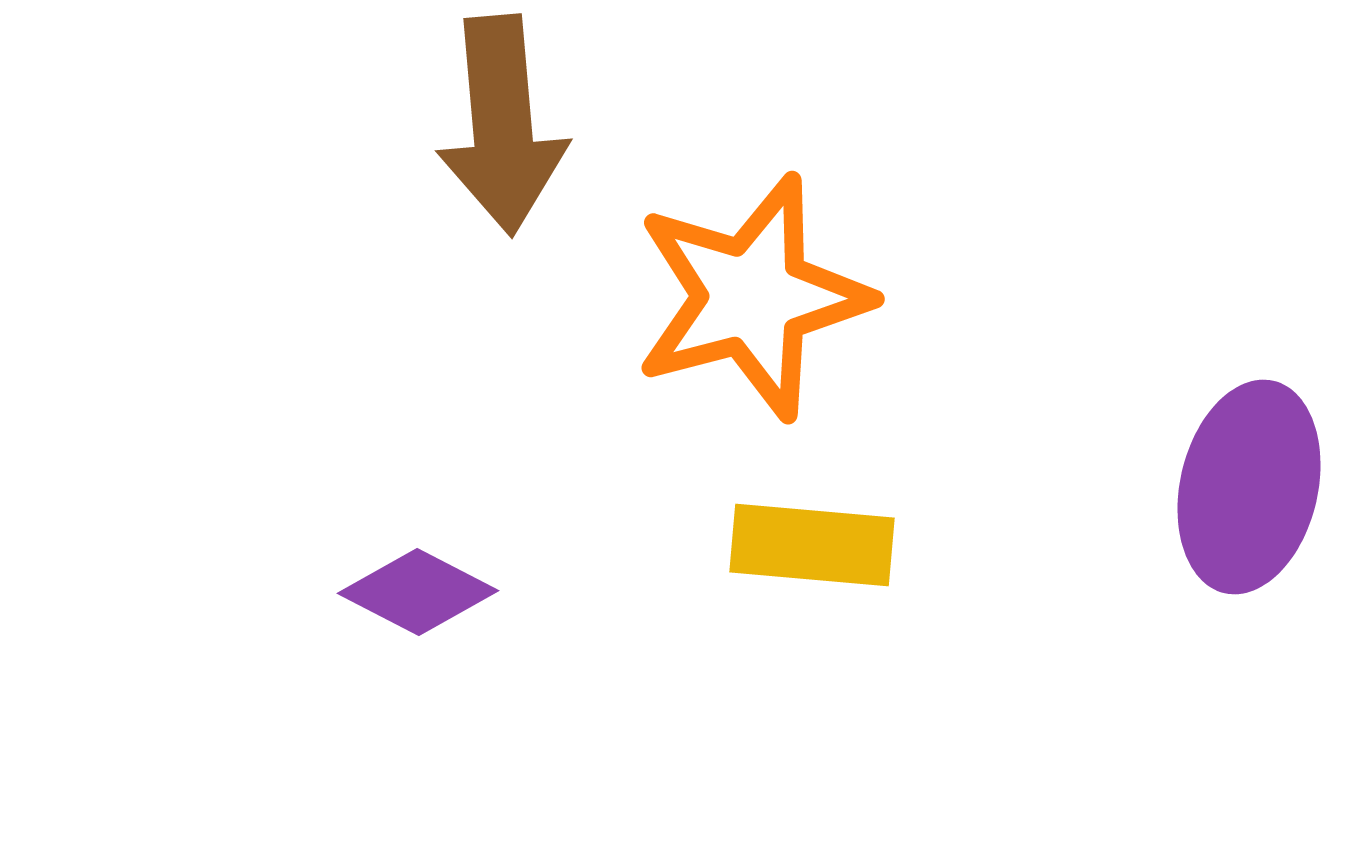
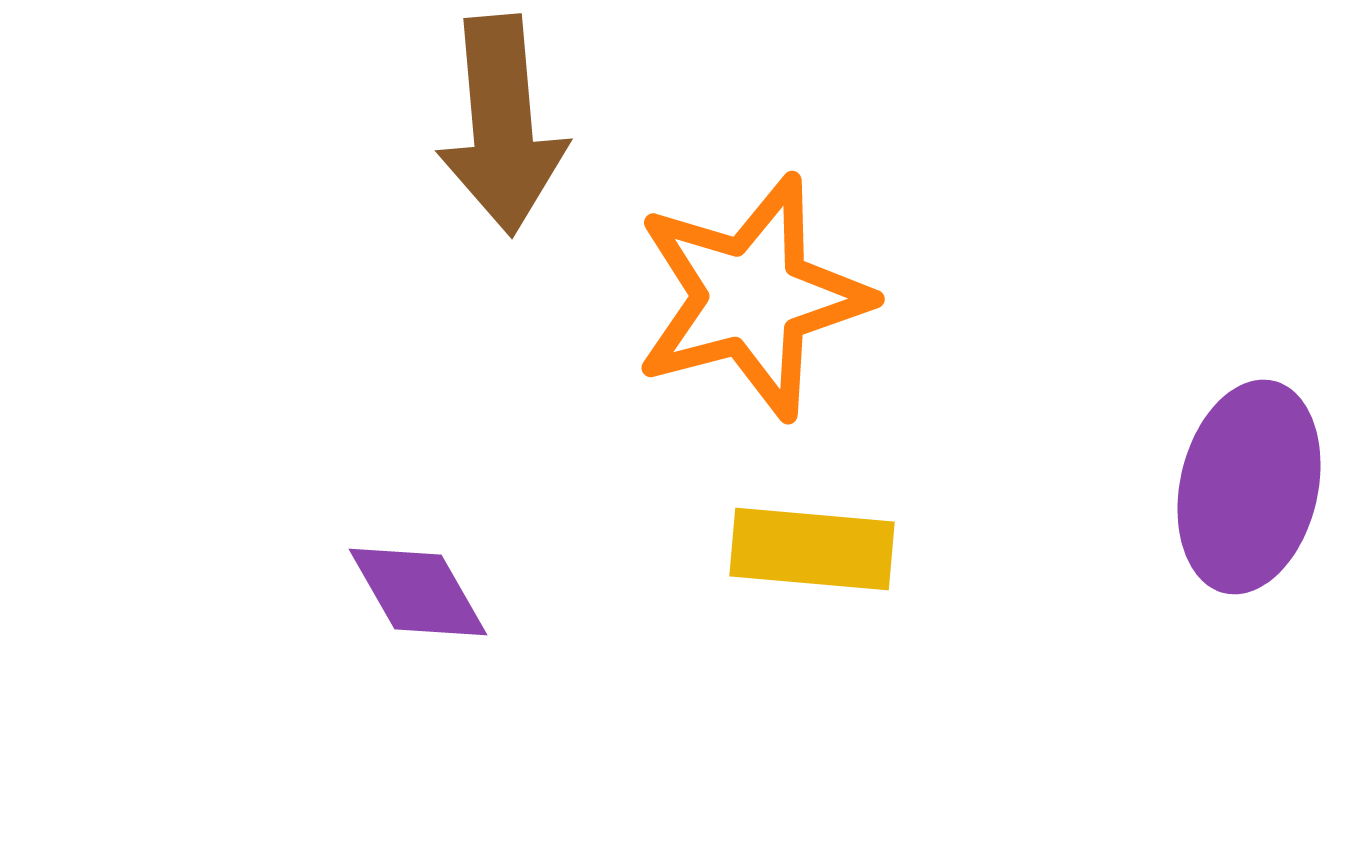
yellow rectangle: moved 4 px down
purple diamond: rotated 33 degrees clockwise
